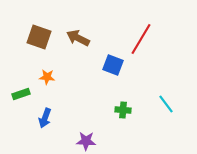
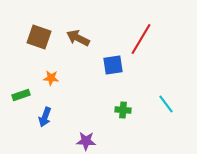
blue square: rotated 30 degrees counterclockwise
orange star: moved 4 px right, 1 px down
green rectangle: moved 1 px down
blue arrow: moved 1 px up
